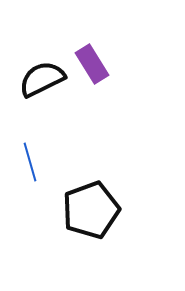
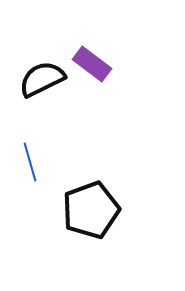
purple rectangle: rotated 21 degrees counterclockwise
